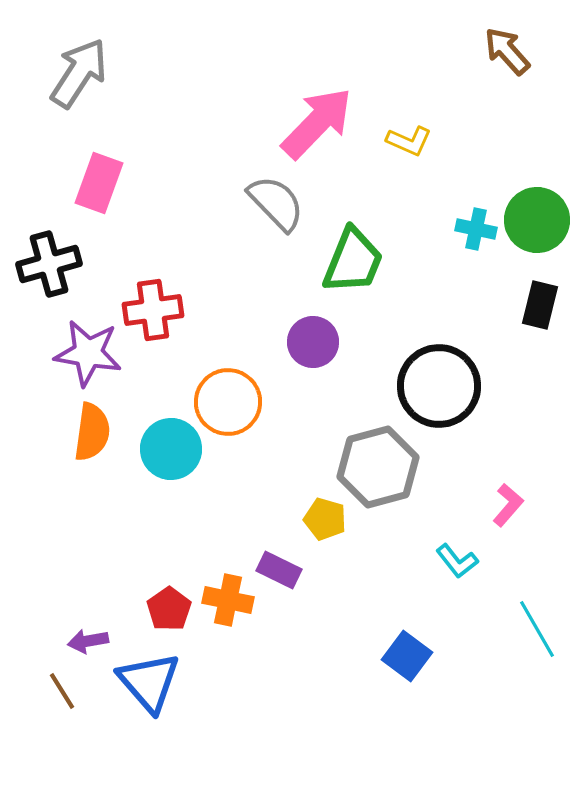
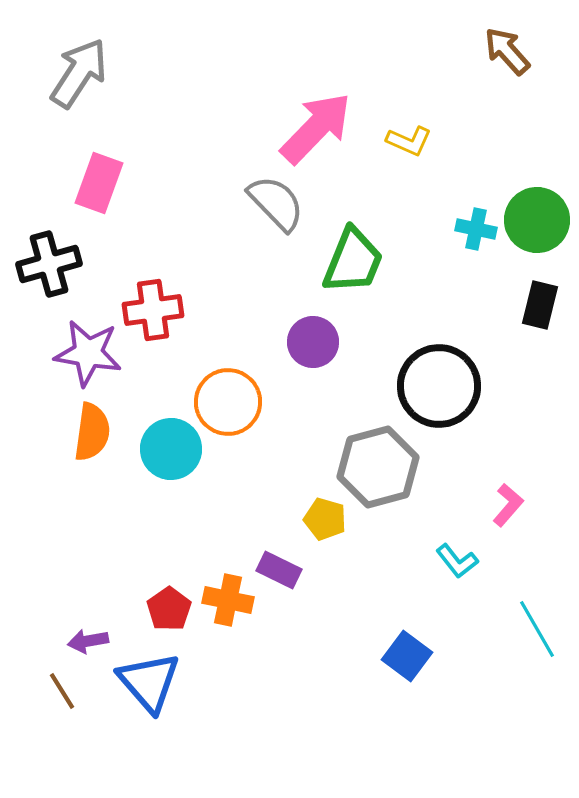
pink arrow: moved 1 px left, 5 px down
